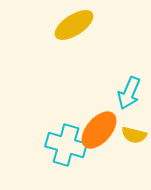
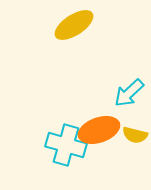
cyan arrow: rotated 24 degrees clockwise
orange ellipse: rotated 30 degrees clockwise
yellow semicircle: moved 1 px right
